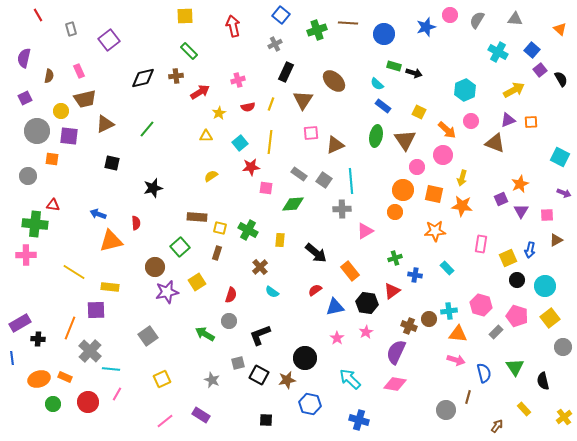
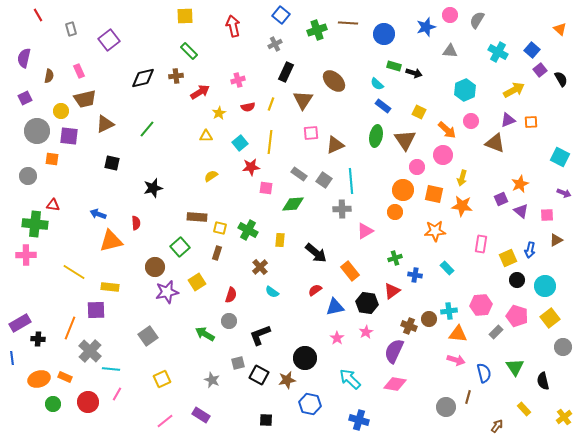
gray triangle at (515, 19): moved 65 px left, 32 px down
purple triangle at (521, 211): rotated 21 degrees counterclockwise
pink hexagon at (481, 305): rotated 20 degrees counterclockwise
purple semicircle at (396, 352): moved 2 px left, 1 px up
gray circle at (446, 410): moved 3 px up
